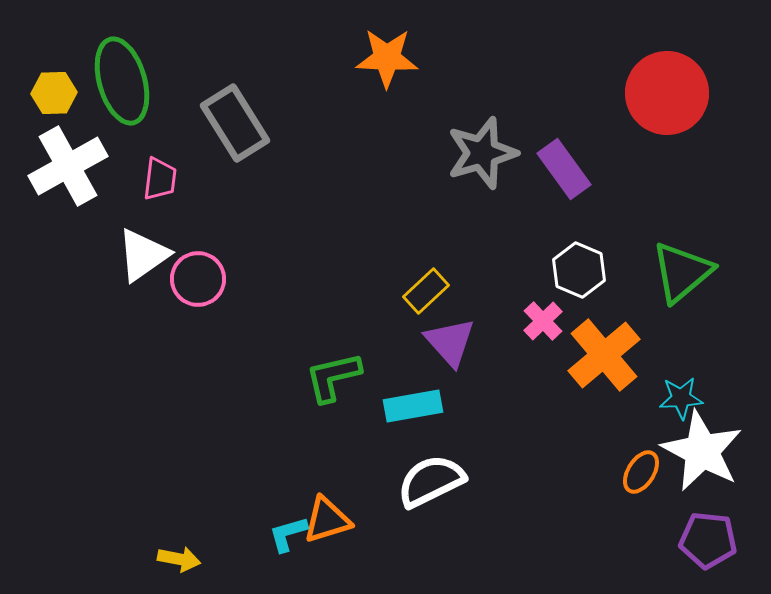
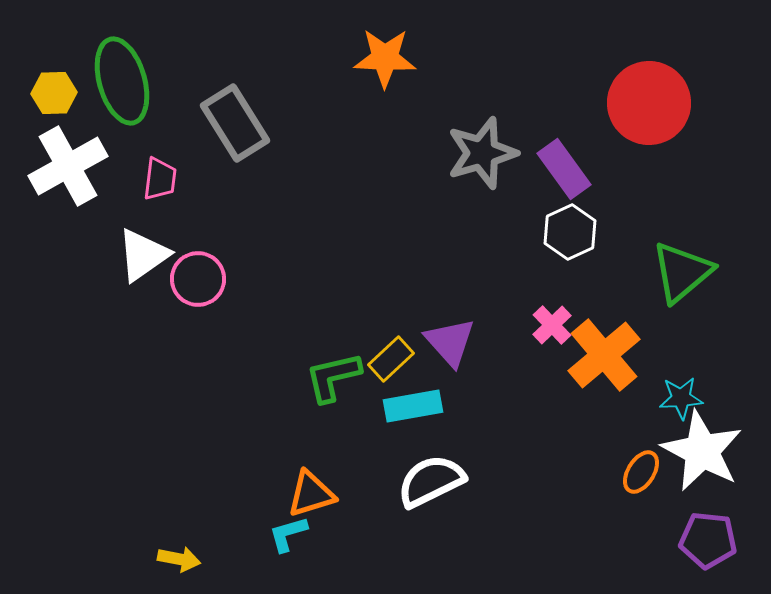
orange star: moved 2 px left
red circle: moved 18 px left, 10 px down
white hexagon: moved 9 px left, 38 px up; rotated 12 degrees clockwise
yellow rectangle: moved 35 px left, 68 px down
pink cross: moved 9 px right, 4 px down
orange triangle: moved 16 px left, 26 px up
